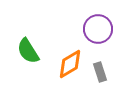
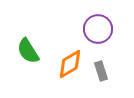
gray rectangle: moved 1 px right, 1 px up
